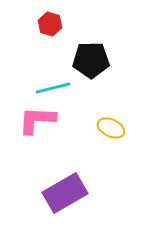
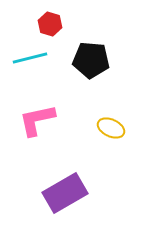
black pentagon: rotated 6 degrees clockwise
cyan line: moved 23 px left, 30 px up
pink L-shape: rotated 15 degrees counterclockwise
